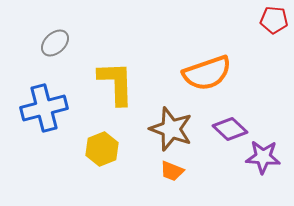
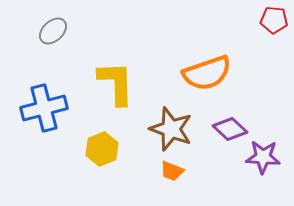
gray ellipse: moved 2 px left, 12 px up
